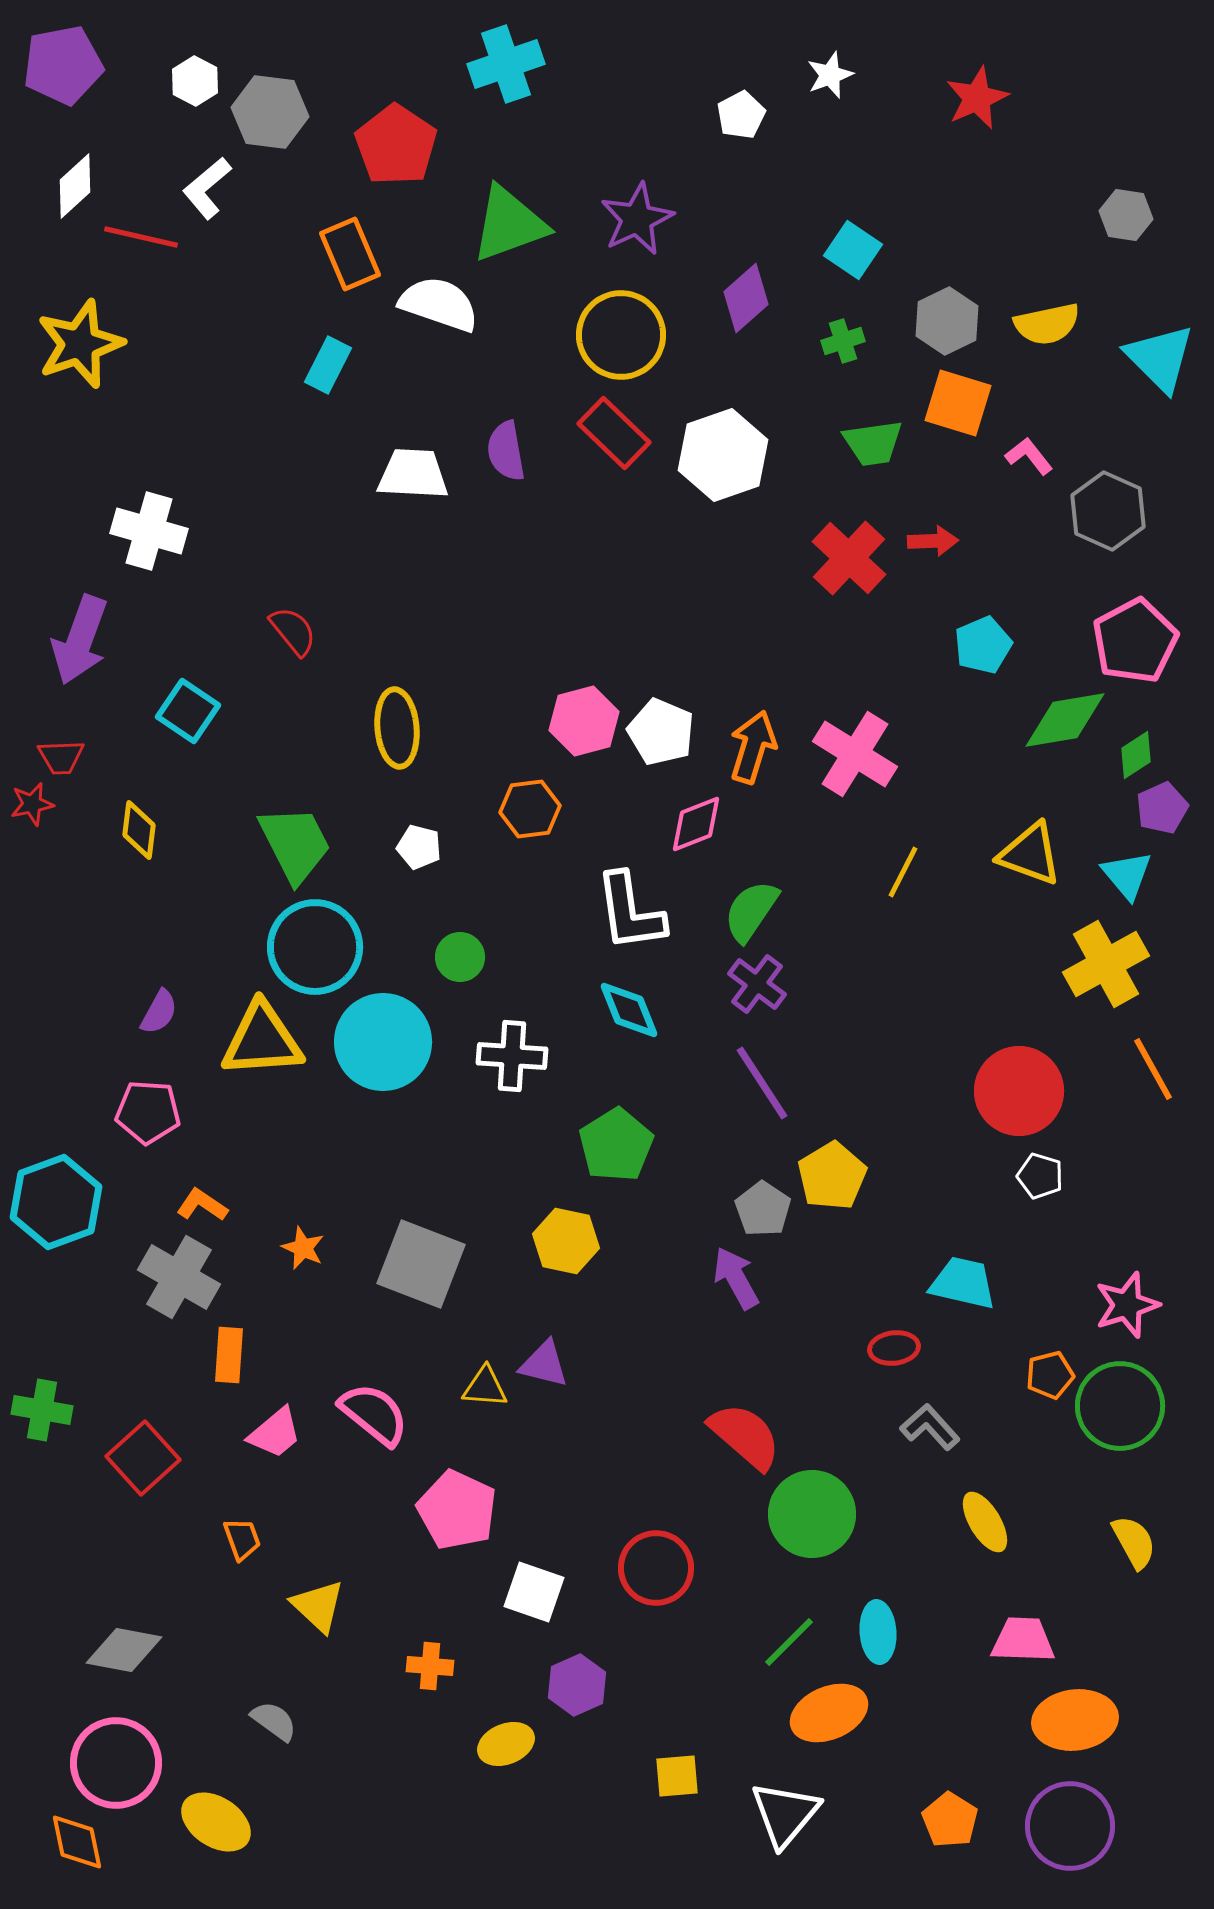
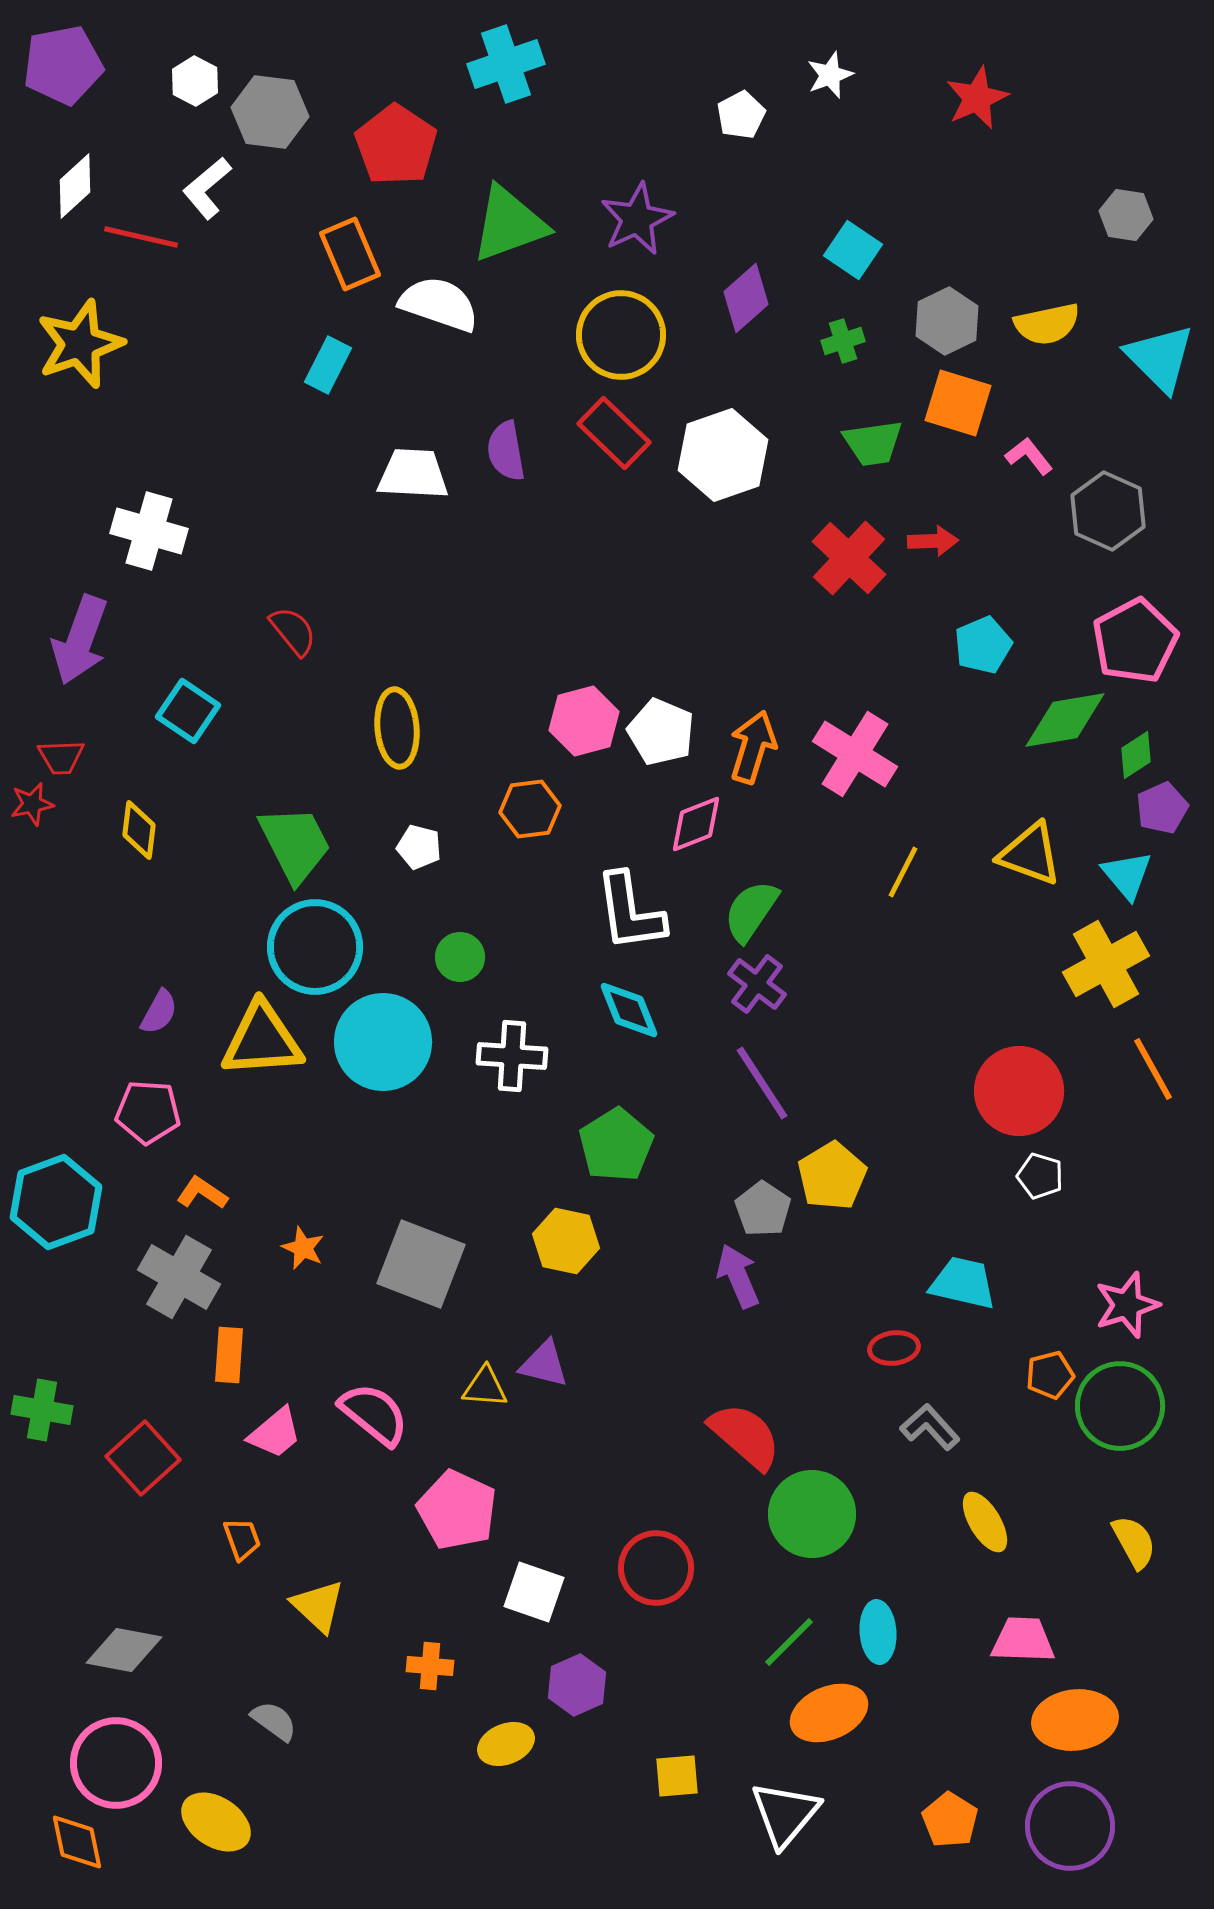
orange L-shape at (202, 1205): moved 12 px up
purple arrow at (736, 1278): moved 2 px right, 2 px up; rotated 6 degrees clockwise
